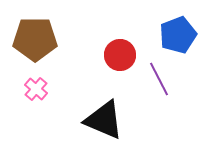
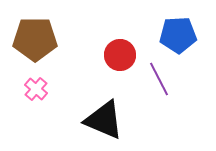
blue pentagon: rotated 18 degrees clockwise
